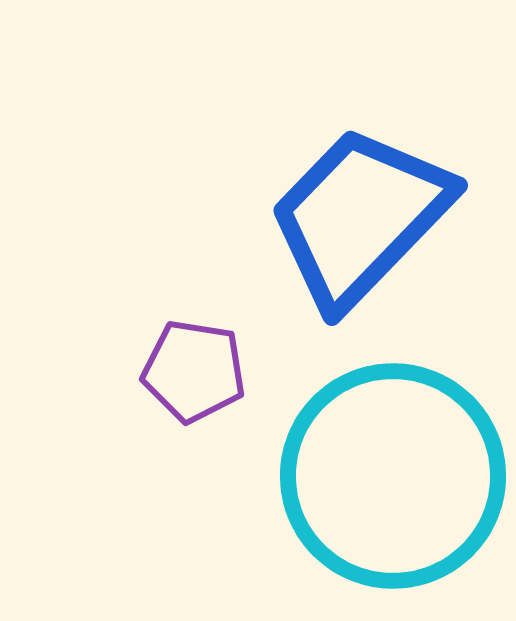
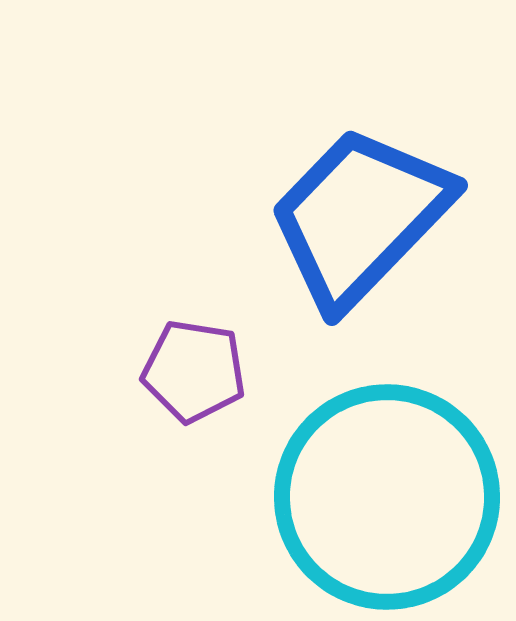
cyan circle: moved 6 px left, 21 px down
